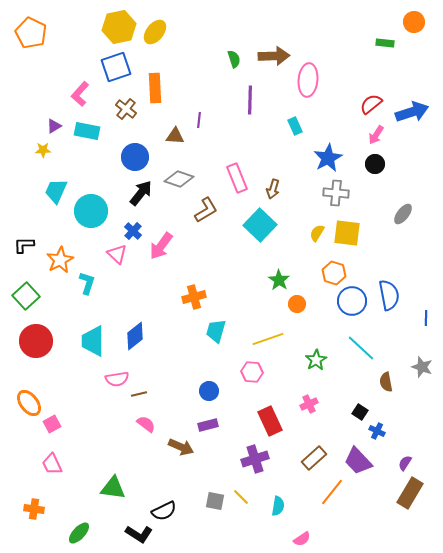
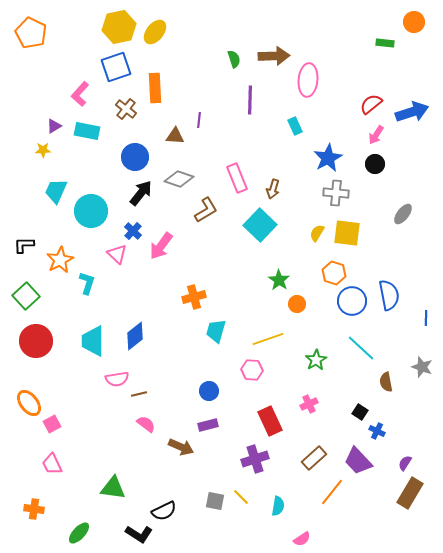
pink hexagon at (252, 372): moved 2 px up
